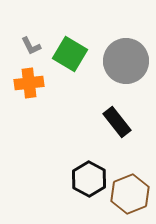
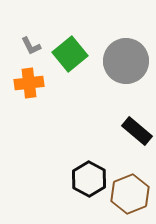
green square: rotated 20 degrees clockwise
black rectangle: moved 20 px right, 9 px down; rotated 12 degrees counterclockwise
